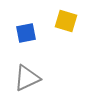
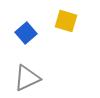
blue square: rotated 30 degrees counterclockwise
